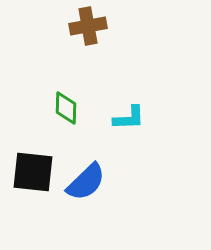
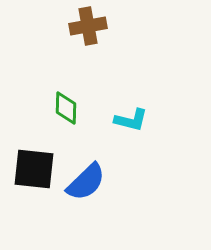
cyan L-shape: moved 2 px right, 2 px down; rotated 16 degrees clockwise
black square: moved 1 px right, 3 px up
